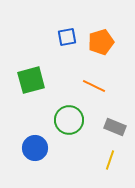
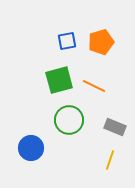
blue square: moved 4 px down
green square: moved 28 px right
blue circle: moved 4 px left
